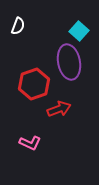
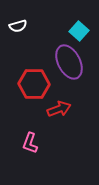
white semicircle: rotated 54 degrees clockwise
purple ellipse: rotated 16 degrees counterclockwise
red hexagon: rotated 20 degrees clockwise
pink L-shape: rotated 85 degrees clockwise
